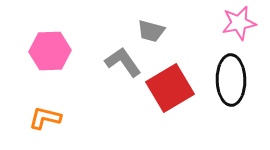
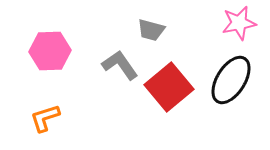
gray trapezoid: moved 1 px up
gray L-shape: moved 3 px left, 3 px down
black ellipse: rotated 33 degrees clockwise
red square: moved 1 px left, 1 px up; rotated 9 degrees counterclockwise
orange L-shape: rotated 32 degrees counterclockwise
